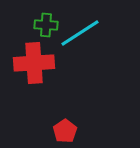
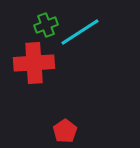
green cross: rotated 25 degrees counterclockwise
cyan line: moved 1 px up
